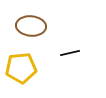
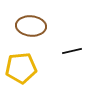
black line: moved 2 px right, 2 px up
